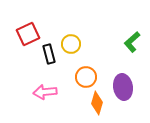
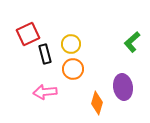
black rectangle: moved 4 px left
orange circle: moved 13 px left, 8 px up
